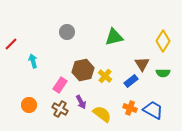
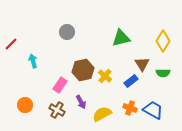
green triangle: moved 7 px right, 1 px down
orange circle: moved 4 px left
brown cross: moved 3 px left, 1 px down
yellow semicircle: rotated 66 degrees counterclockwise
